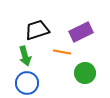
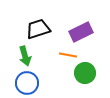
black trapezoid: moved 1 px right, 1 px up
orange line: moved 6 px right, 3 px down
